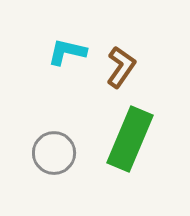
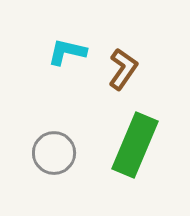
brown L-shape: moved 2 px right, 2 px down
green rectangle: moved 5 px right, 6 px down
